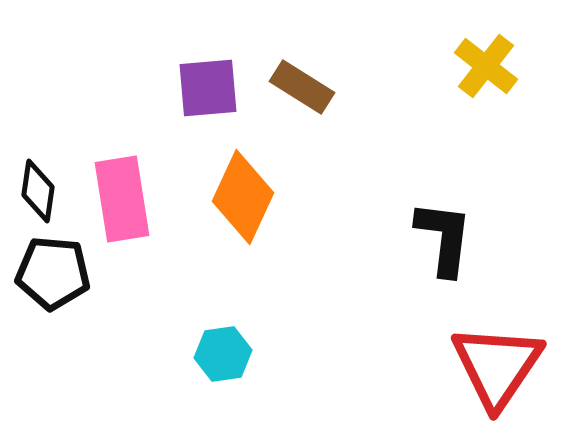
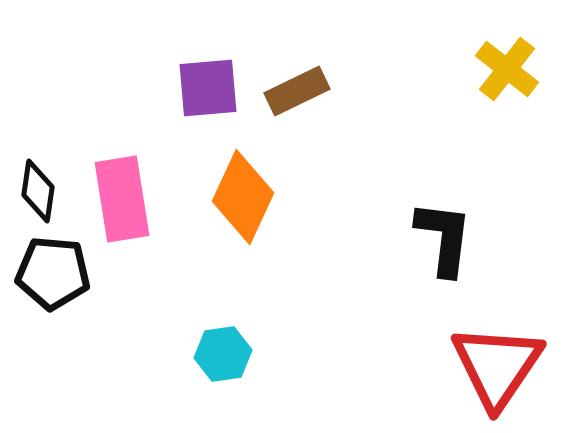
yellow cross: moved 21 px right, 3 px down
brown rectangle: moved 5 px left, 4 px down; rotated 58 degrees counterclockwise
